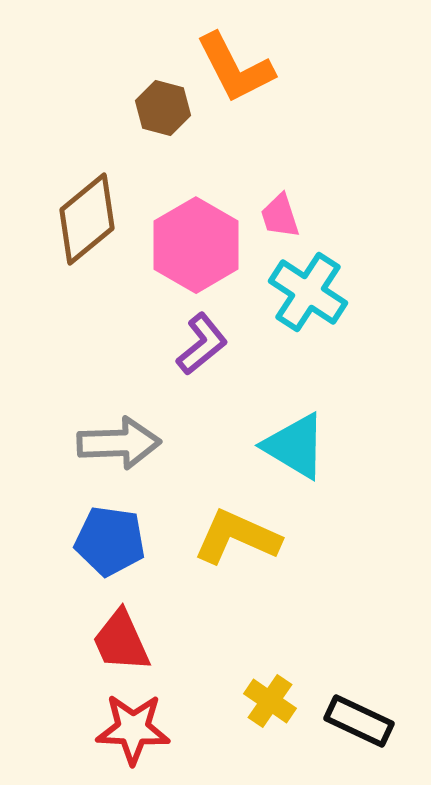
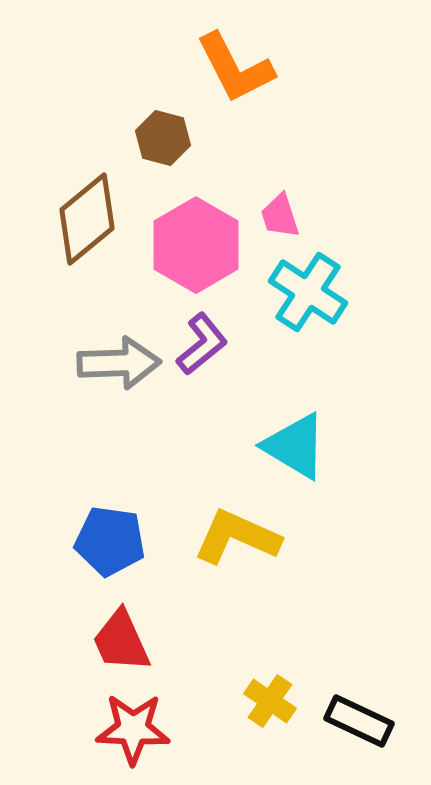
brown hexagon: moved 30 px down
gray arrow: moved 80 px up
